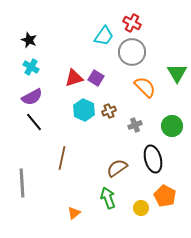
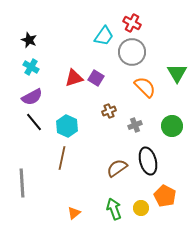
cyan hexagon: moved 17 px left, 16 px down
black ellipse: moved 5 px left, 2 px down
green arrow: moved 6 px right, 11 px down
